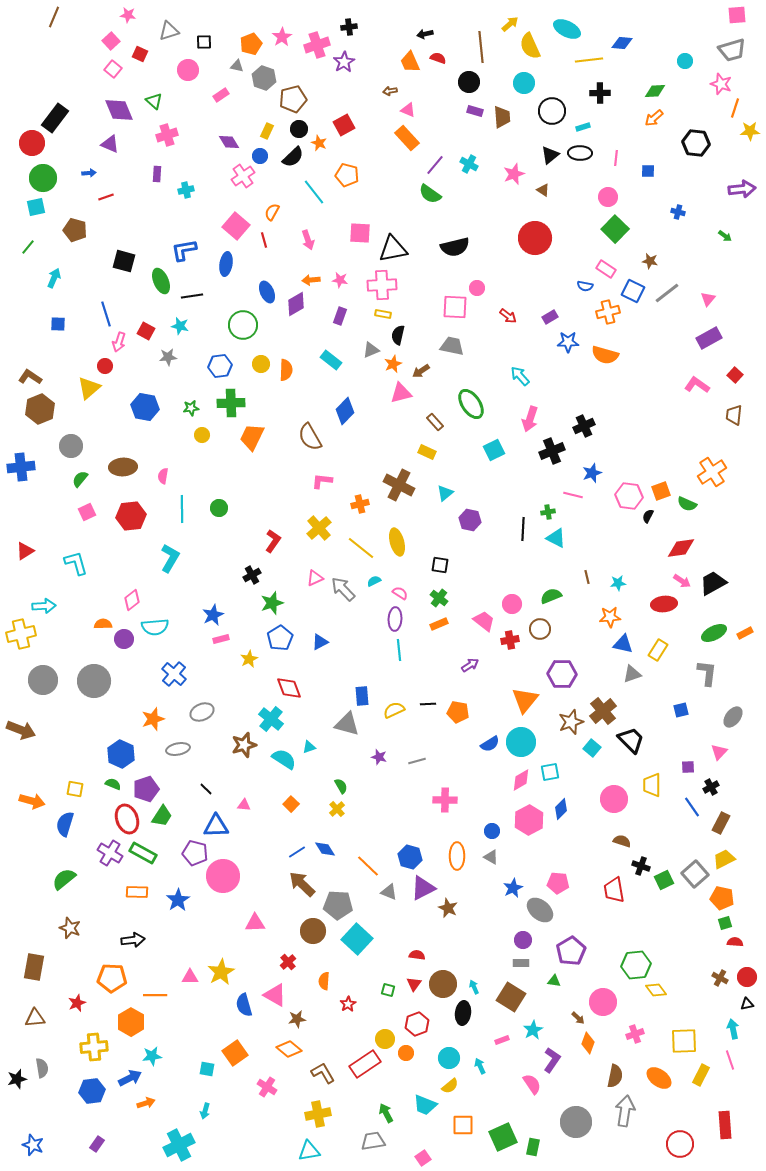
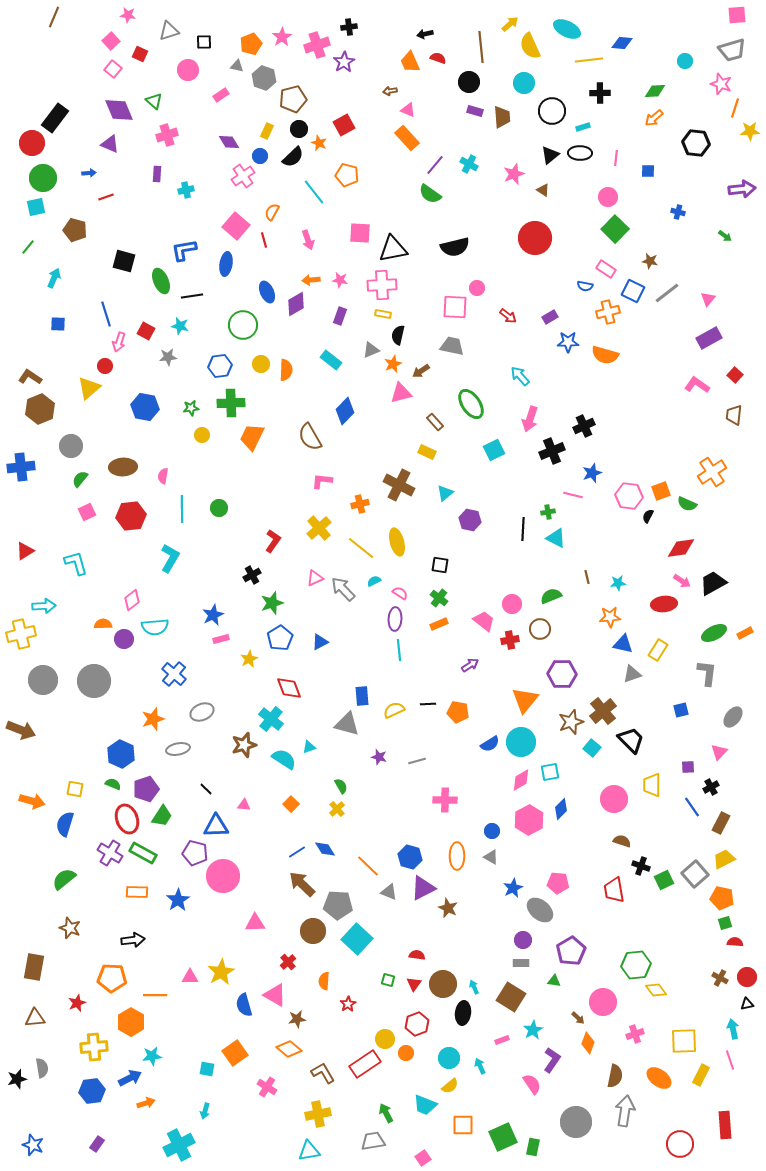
green square at (388, 990): moved 10 px up
